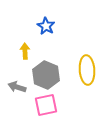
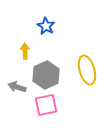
yellow ellipse: rotated 12 degrees counterclockwise
gray hexagon: rotated 12 degrees clockwise
